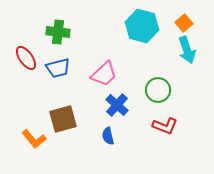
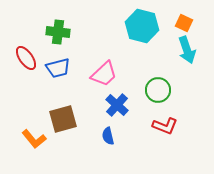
orange square: rotated 24 degrees counterclockwise
